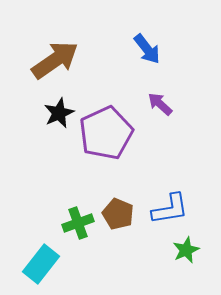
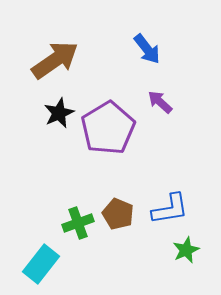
purple arrow: moved 2 px up
purple pentagon: moved 2 px right, 5 px up; rotated 6 degrees counterclockwise
